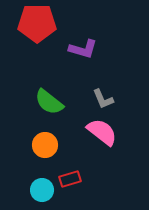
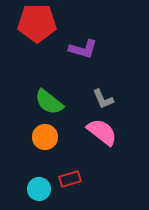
orange circle: moved 8 px up
cyan circle: moved 3 px left, 1 px up
